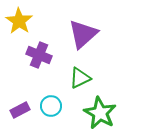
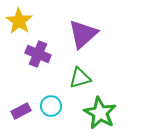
purple cross: moved 1 px left, 1 px up
green triangle: rotated 10 degrees clockwise
purple rectangle: moved 1 px right, 1 px down
